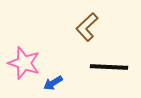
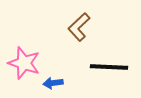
brown L-shape: moved 8 px left
blue arrow: rotated 24 degrees clockwise
